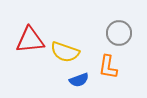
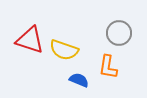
red triangle: rotated 24 degrees clockwise
yellow semicircle: moved 1 px left, 2 px up
blue semicircle: rotated 138 degrees counterclockwise
